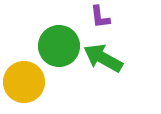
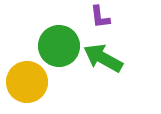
yellow circle: moved 3 px right
